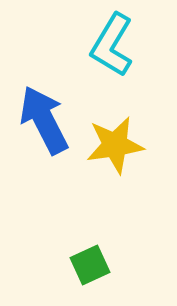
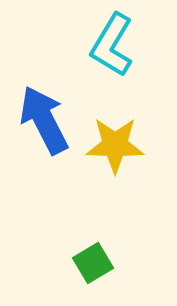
yellow star: rotated 10 degrees clockwise
green square: moved 3 px right, 2 px up; rotated 6 degrees counterclockwise
